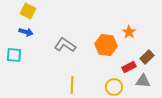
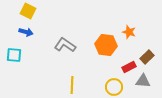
orange star: rotated 16 degrees counterclockwise
